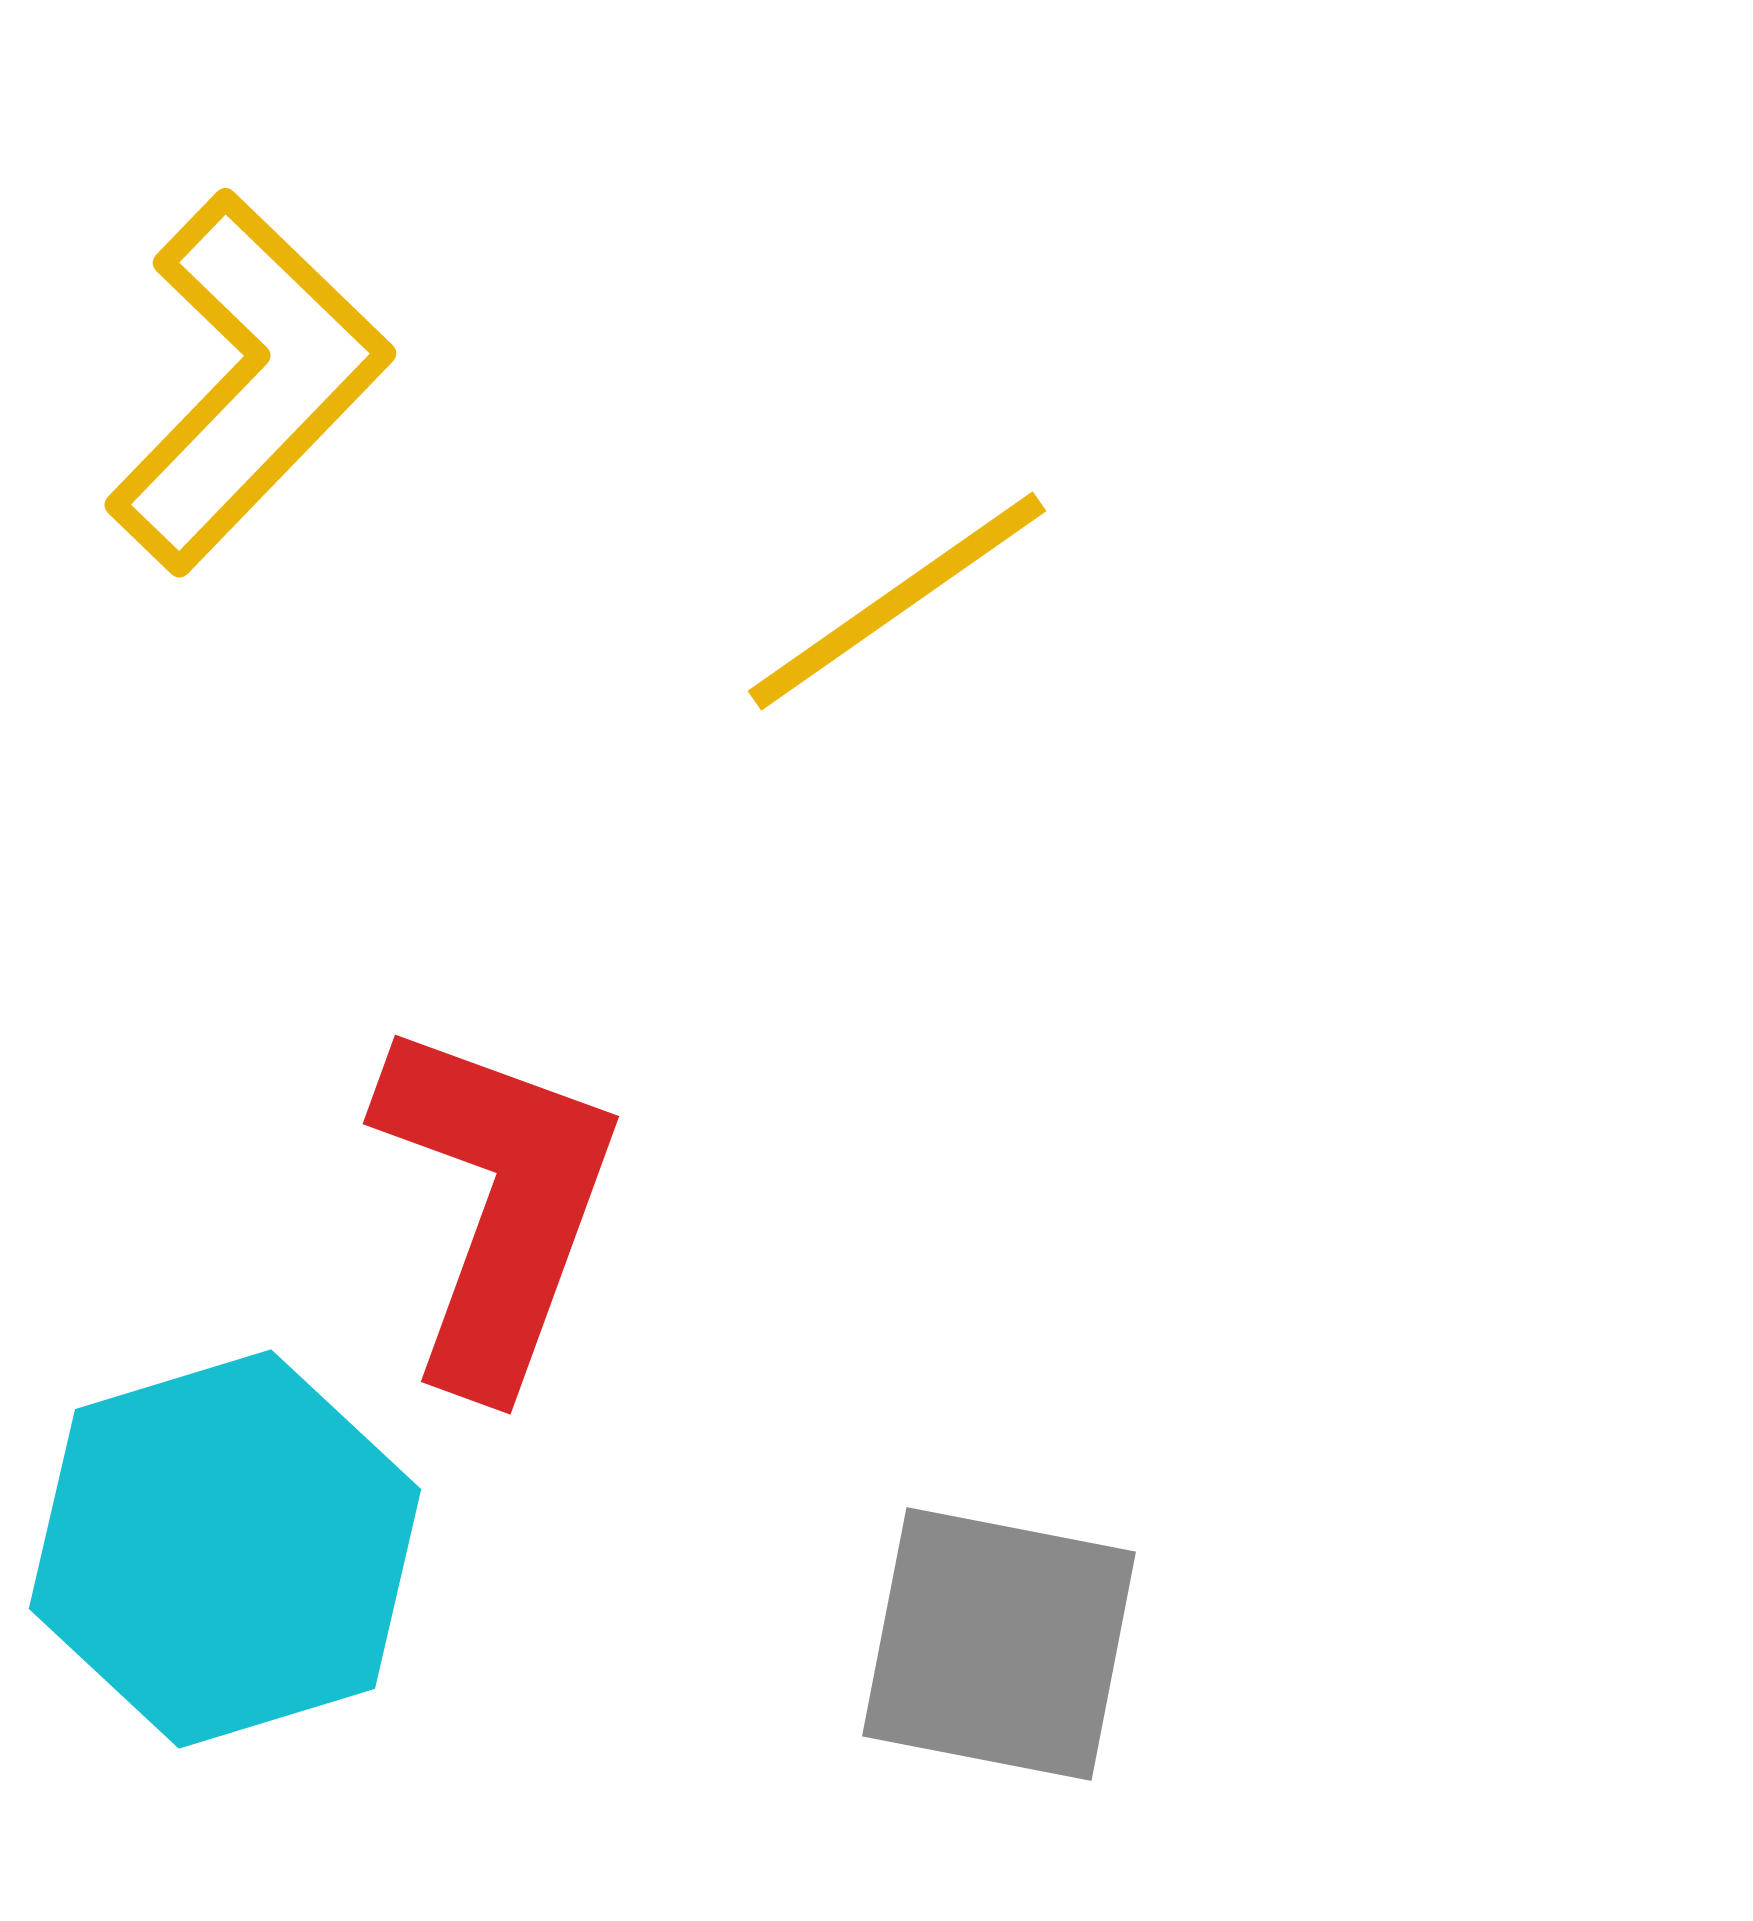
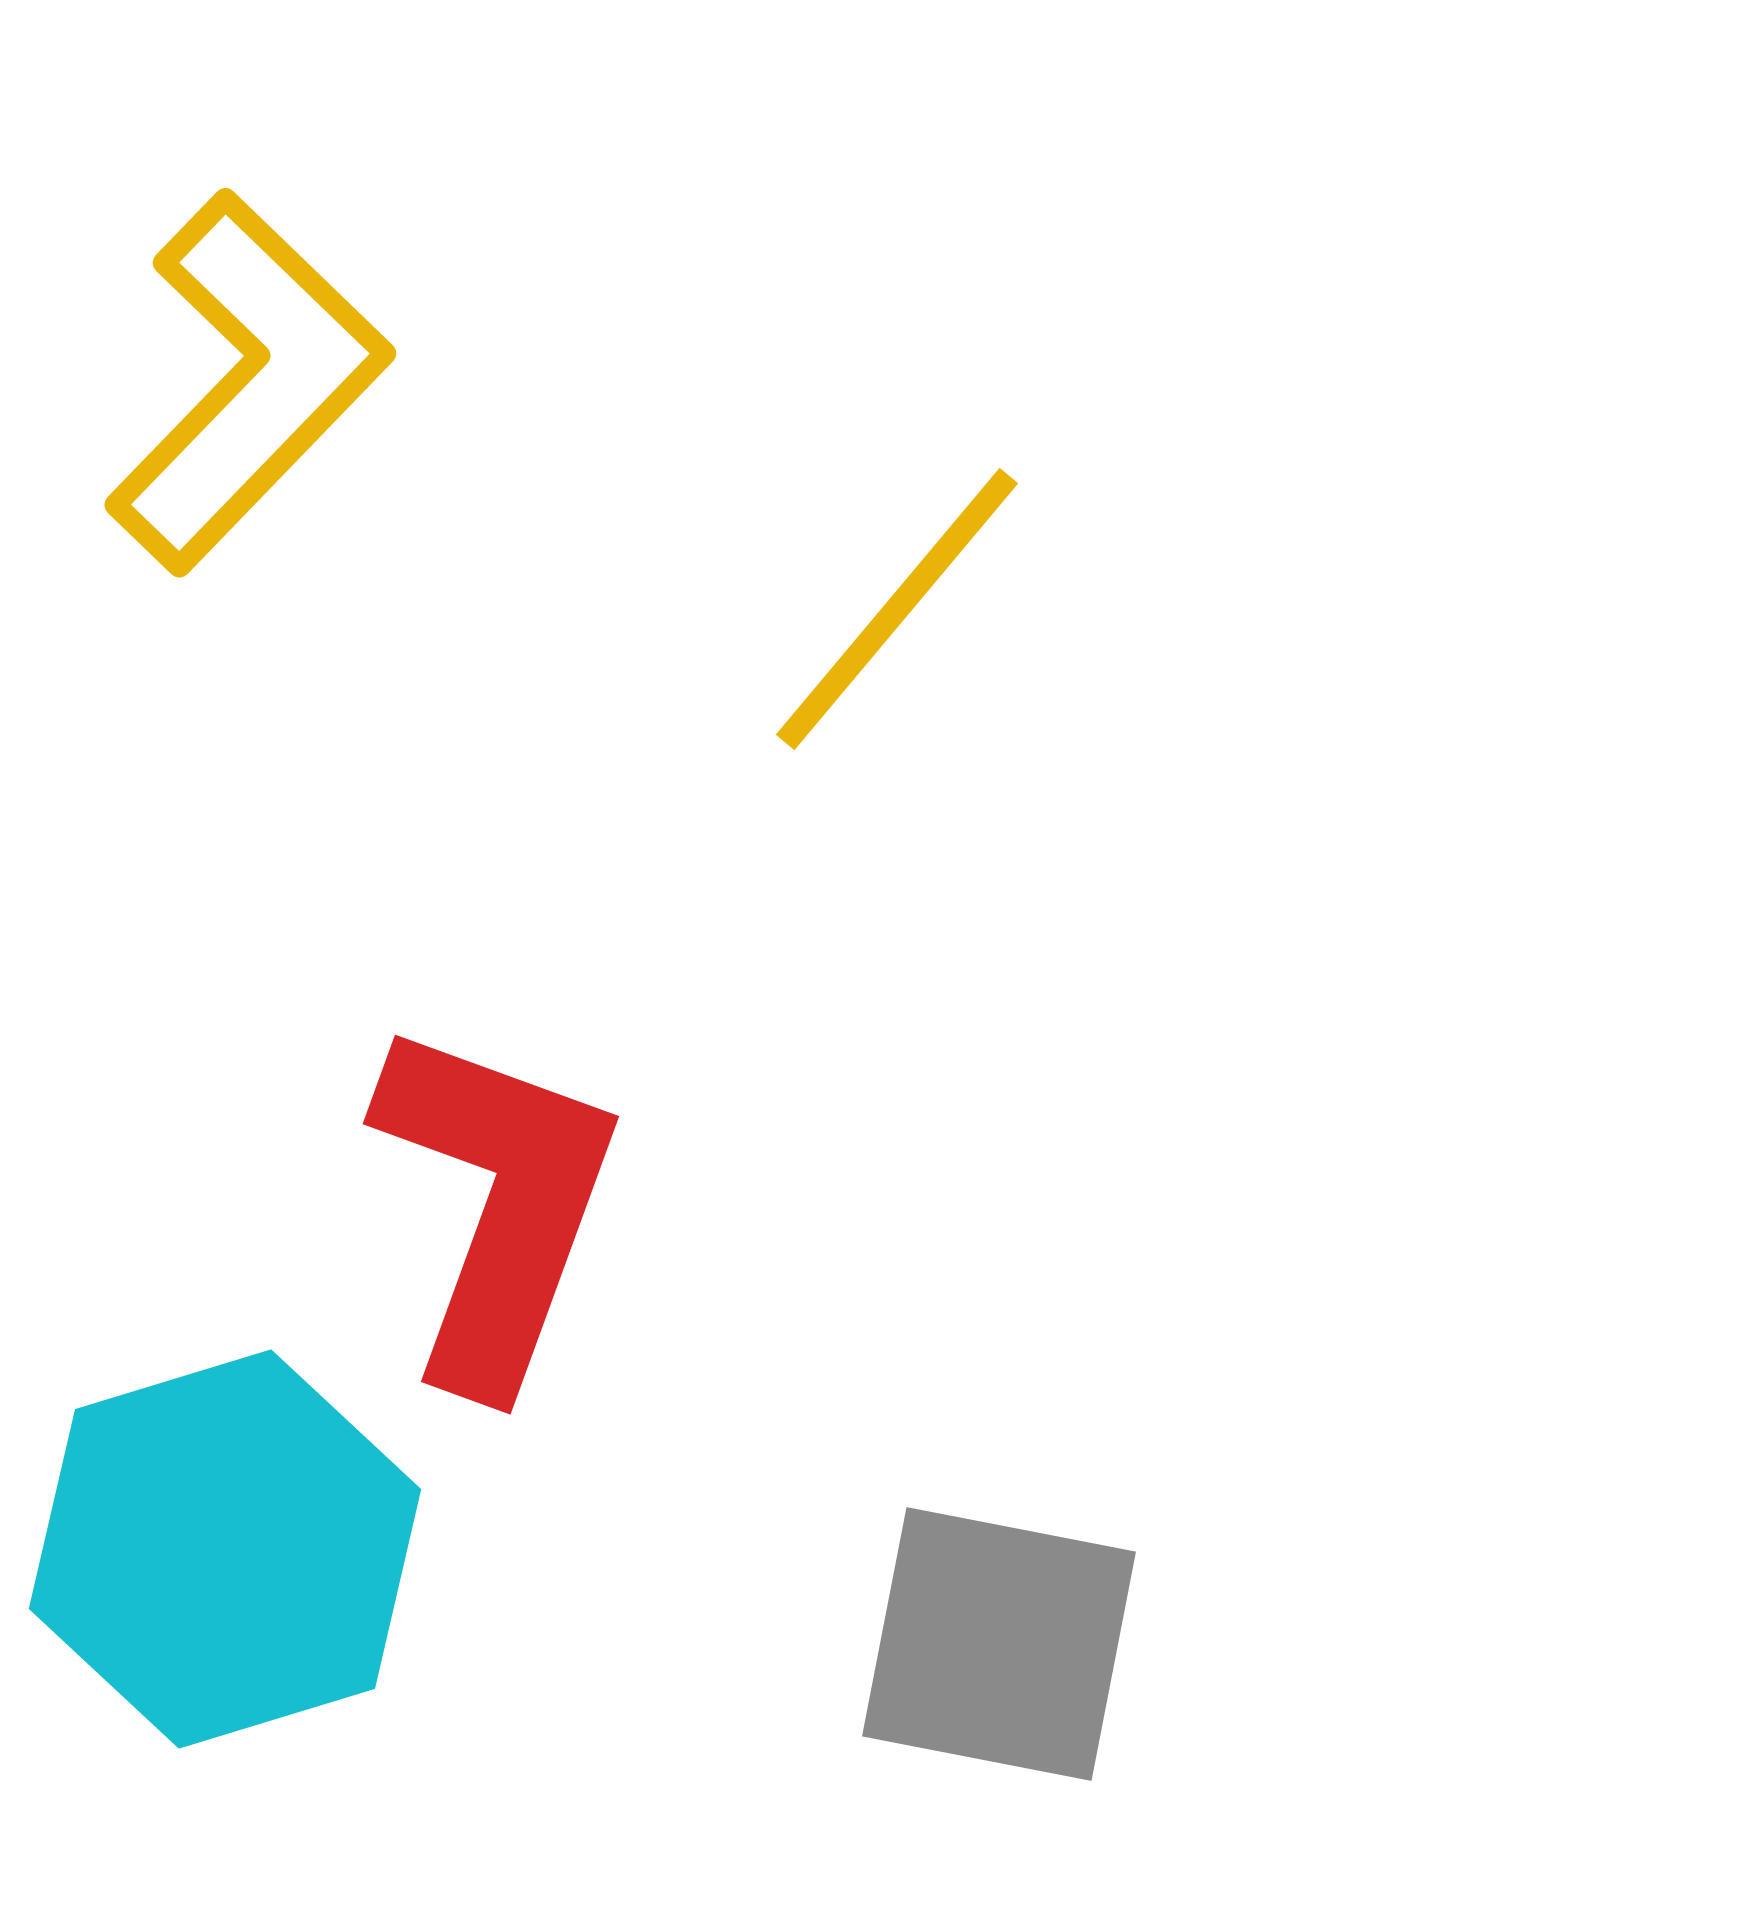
yellow line: moved 8 px down; rotated 15 degrees counterclockwise
